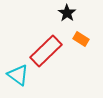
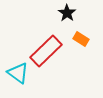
cyan triangle: moved 2 px up
